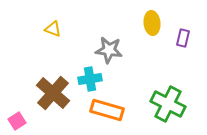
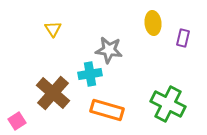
yellow ellipse: moved 1 px right
yellow triangle: rotated 36 degrees clockwise
cyan cross: moved 5 px up
